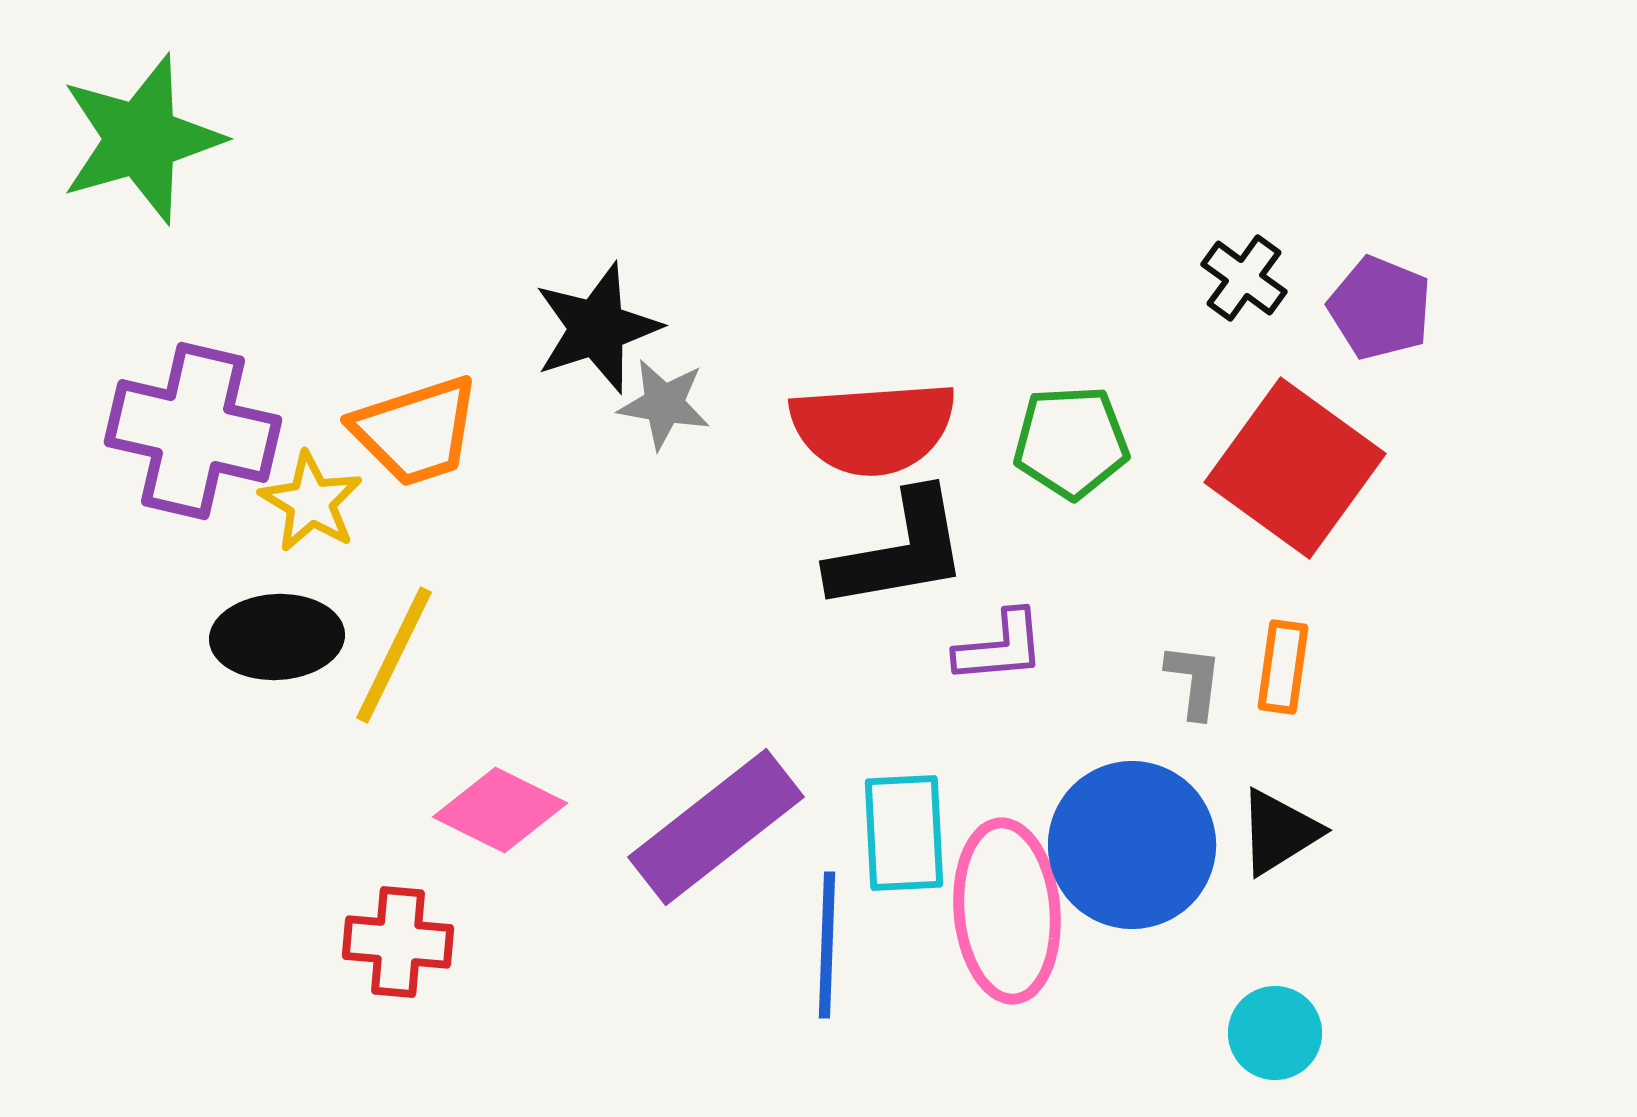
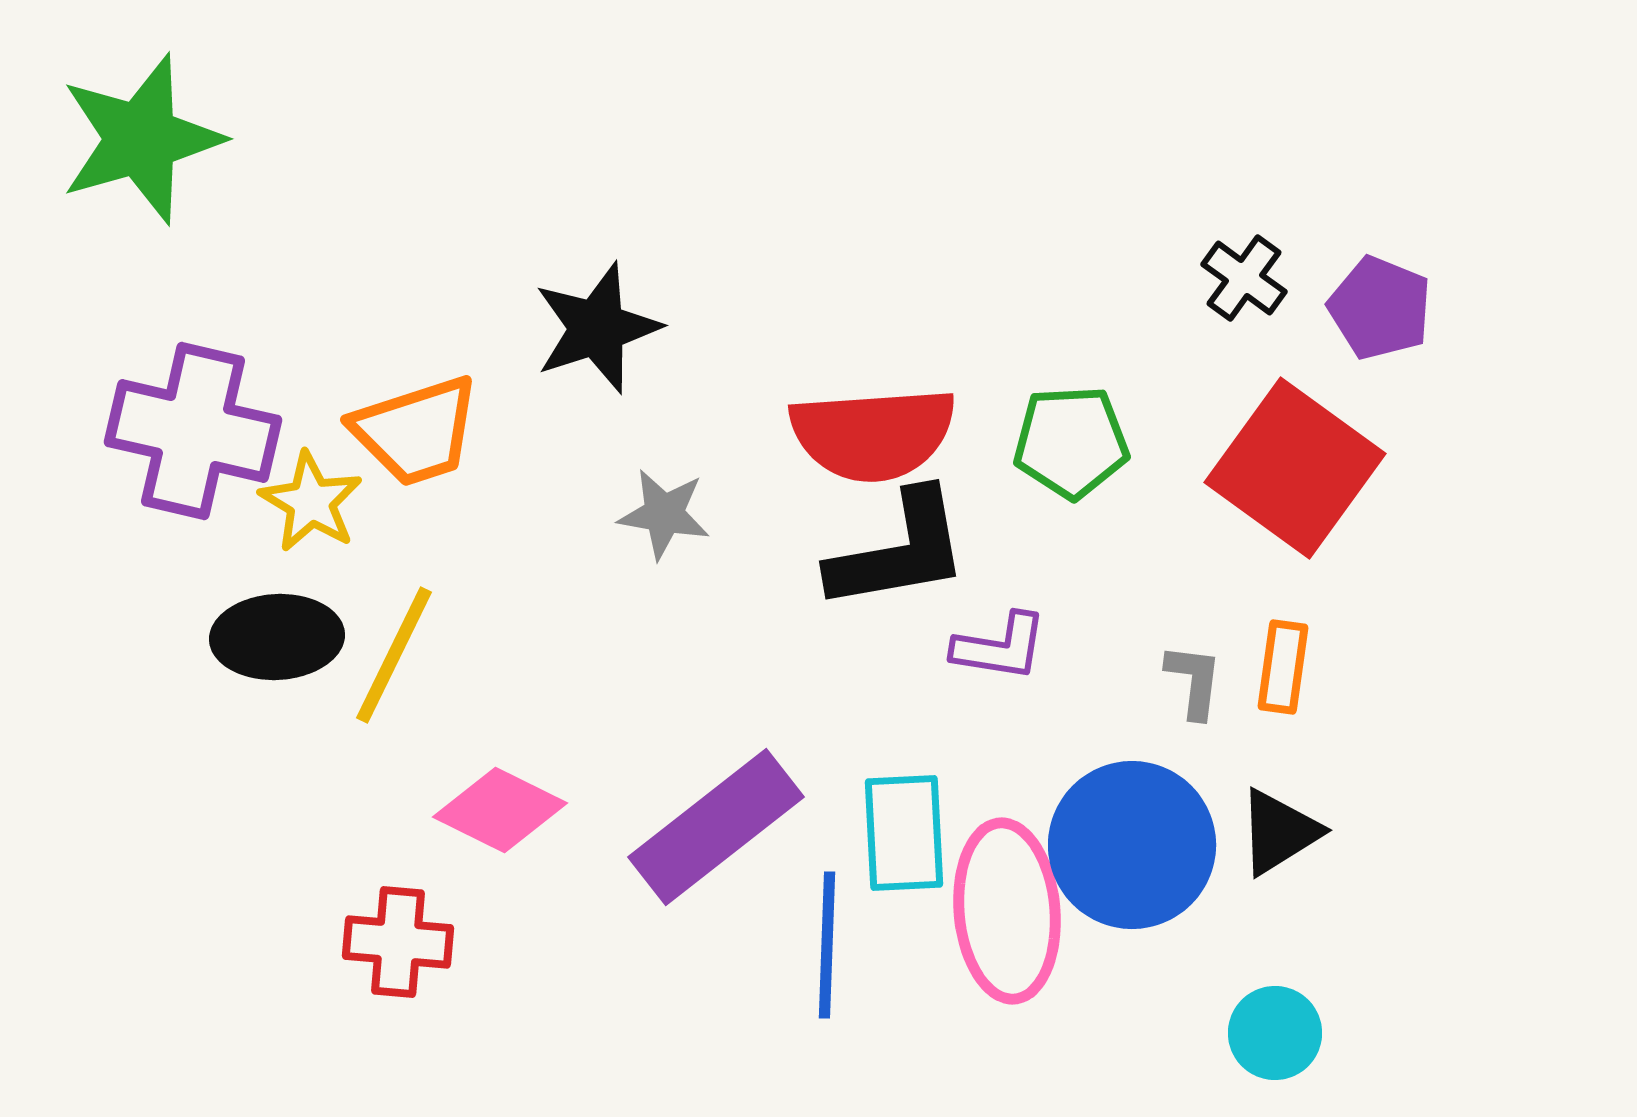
gray star: moved 110 px down
red semicircle: moved 6 px down
purple L-shape: rotated 14 degrees clockwise
